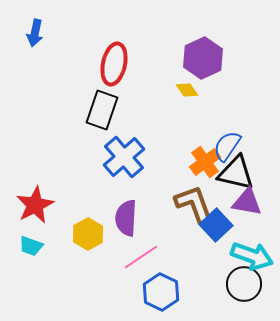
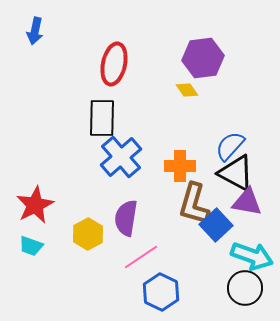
blue arrow: moved 2 px up
purple hexagon: rotated 18 degrees clockwise
black rectangle: moved 8 px down; rotated 18 degrees counterclockwise
blue semicircle: moved 3 px right; rotated 8 degrees clockwise
blue cross: moved 3 px left
orange cross: moved 25 px left, 4 px down; rotated 36 degrees clockwise
black triangle: rotated 15 degrees clockwise
brown L-shape: rotated 144 degrees counterclockwise
purple semicircle: rotated 6 degrees clockwise
black circle: moved 1 px right, 4 px down
